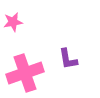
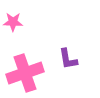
pink star: rotated 12 degrees clockwise
